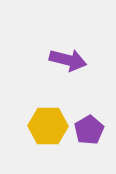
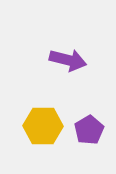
yellow hexagon: moved 5 px left
